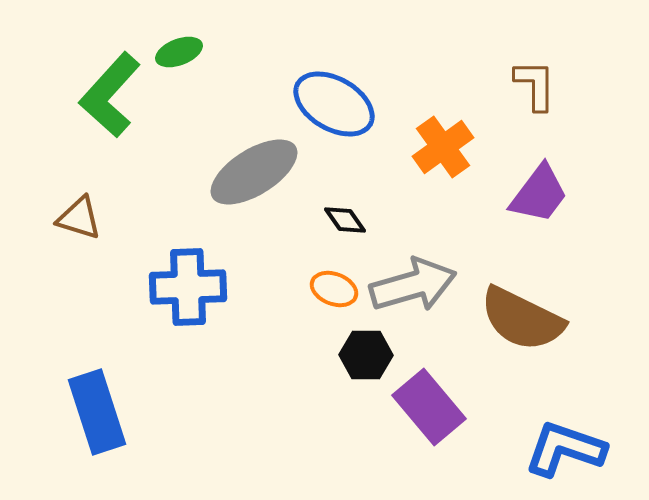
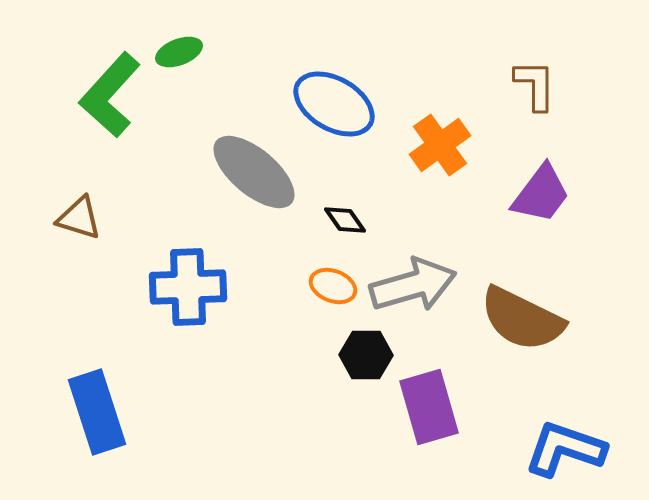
orange cross: moved 3 px left, 2 px up
gray ellipse: rotated 72 degrees clockwise
purple trapezoid: moved 2 px right
orange ellipse: moved 1 px left, 3 px up
purple rectangle: rotated 24 degrees clockwise
